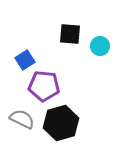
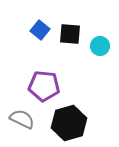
blue square: moved 15 px right, 30 px up; rotated 18 degrees counterclockwise
black hexagon: moved 8 px right
